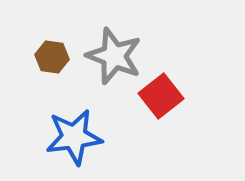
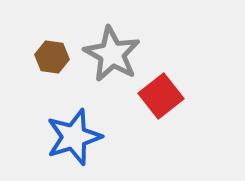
gray star: moved 2 px left, 2 px up; rotated 8 degrees clockwise
blue star: rotated 10 degrees counterclockwise
